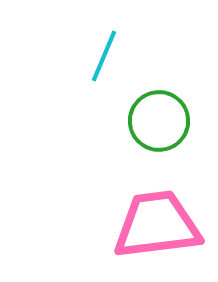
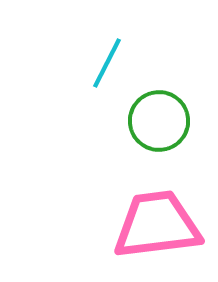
cyan line: moved 3 px right, 7 px down; rotated 4 degrees clockwise
